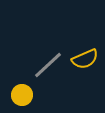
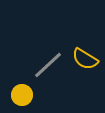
yellow semicircle: rotated 56 degrees clockwise
